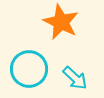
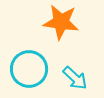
orange star: rotated 18 degrees counterclockwise
